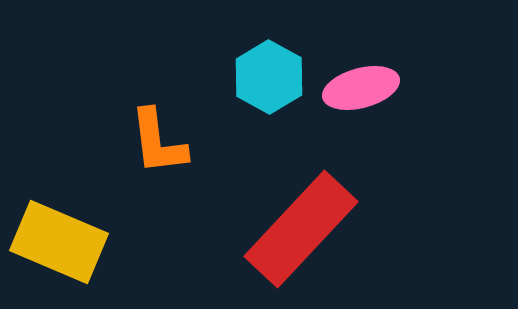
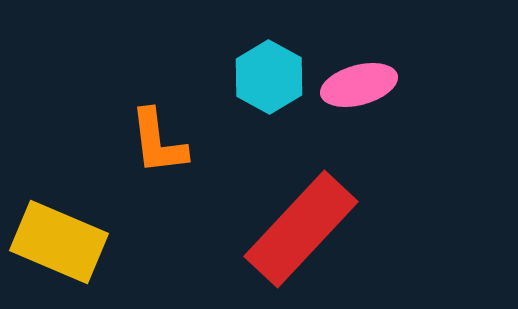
pink ellipse: moved 2 px left, 3 px up
